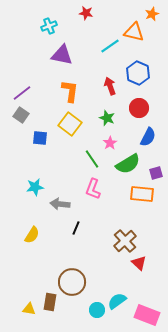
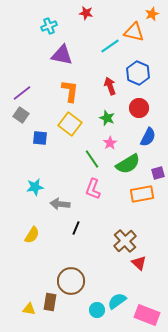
purple square: moved 2 px right
orange rectangle: rotated 15 degrees counterclockwise
brown circle: moved 1 px left, 1 px up
